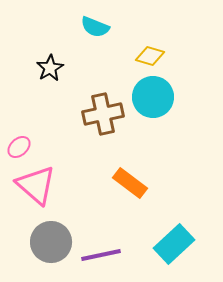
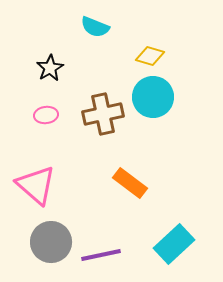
pink ellipse: moved 27 px right, 32 px up; rotated 35 degrees clockwise
